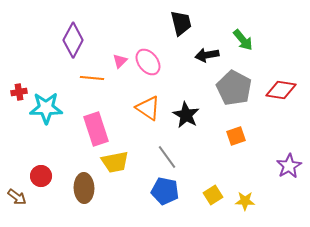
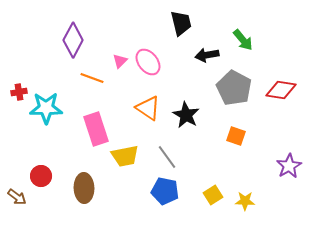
orange line: rotated 15 degrees clockwise
orange square: rotated 36 degrees clockwise
yellow trapezoid: moved 10 px right, 6 px up
